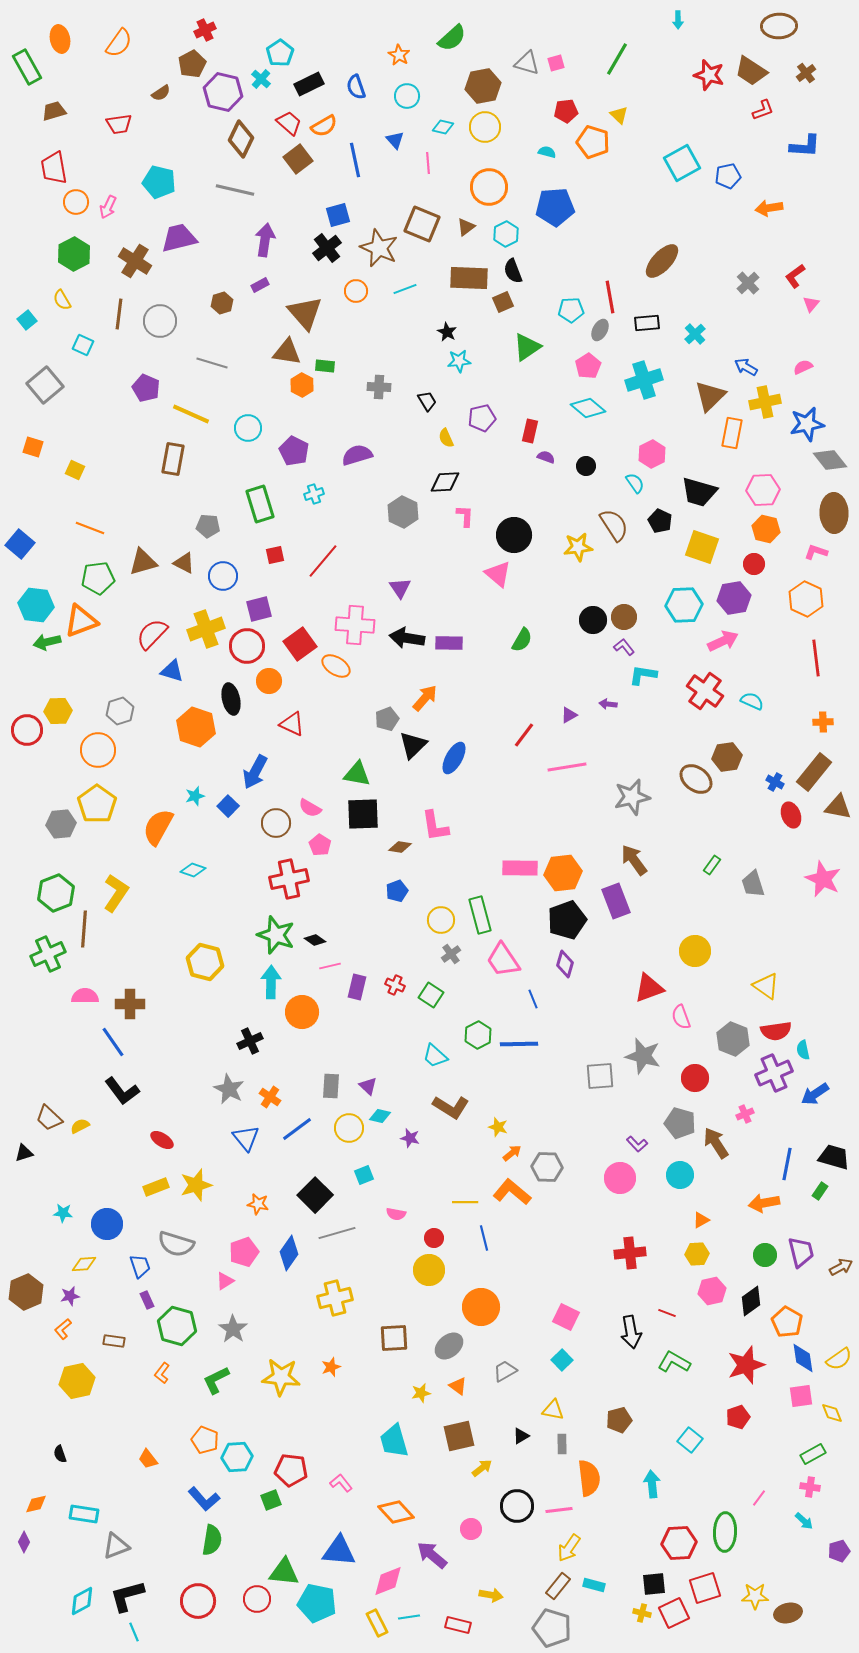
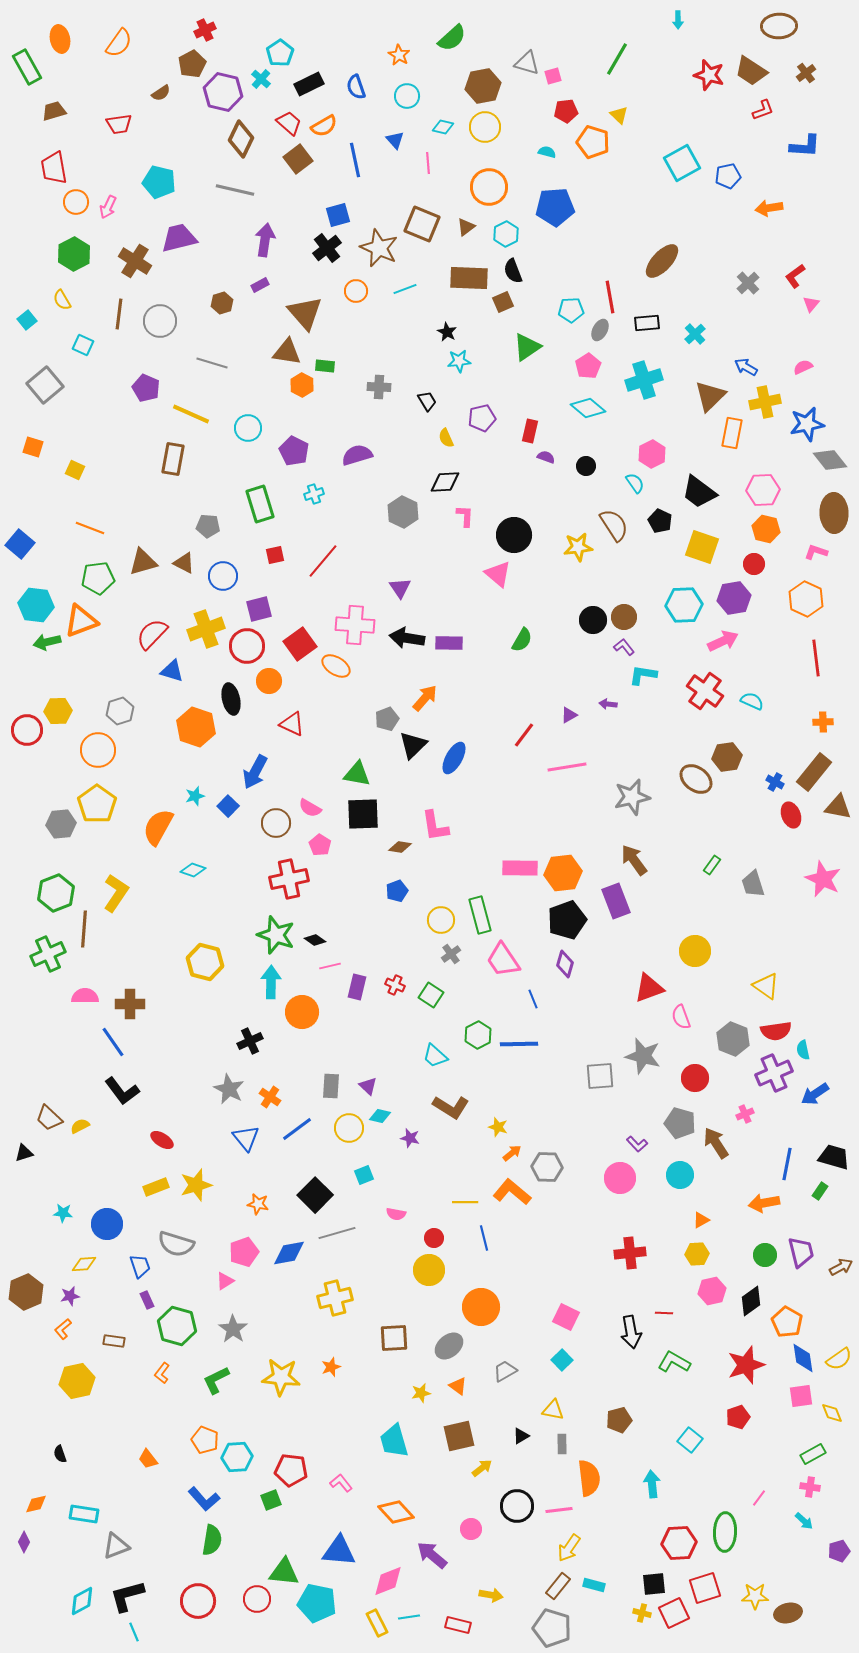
pink square at (556, 63): moved 3 px left, 13 px down
black trapezoid at (699, 492): rotated 21 degrees clockwise
blue diamond at (289, 1253): rotated 44 degrees clockwise
red line at (667, 1313): moved 3 px left; rotated 18 degrees counterclockwise
